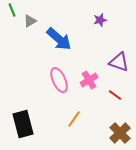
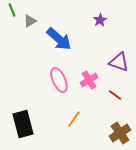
purple star: rotated 16 degrees counterclockwise
brown cross: rotated 10 degrees clockwise
